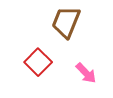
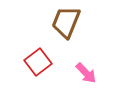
red square: rotated 8 degrees clockwise
